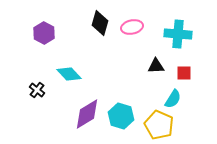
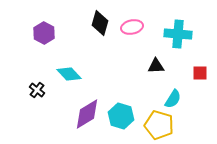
red square: moved 16 px right
yellow pentagon: rotated 8 degrees counterclockwise
